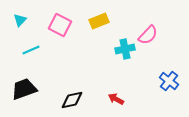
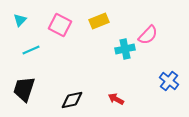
black trapezoid: rotated 52 degrees counterclockwise
